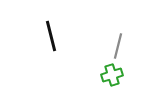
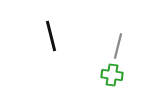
green cross: rotated 25 degrees clockwise
